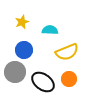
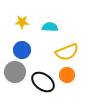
yellow star: rotated 24 degrees clockwise
cyan semicircle: moved 3 px up
blue circle: moved 2 px left
orange circle: moved 2 px left, 4 px up
